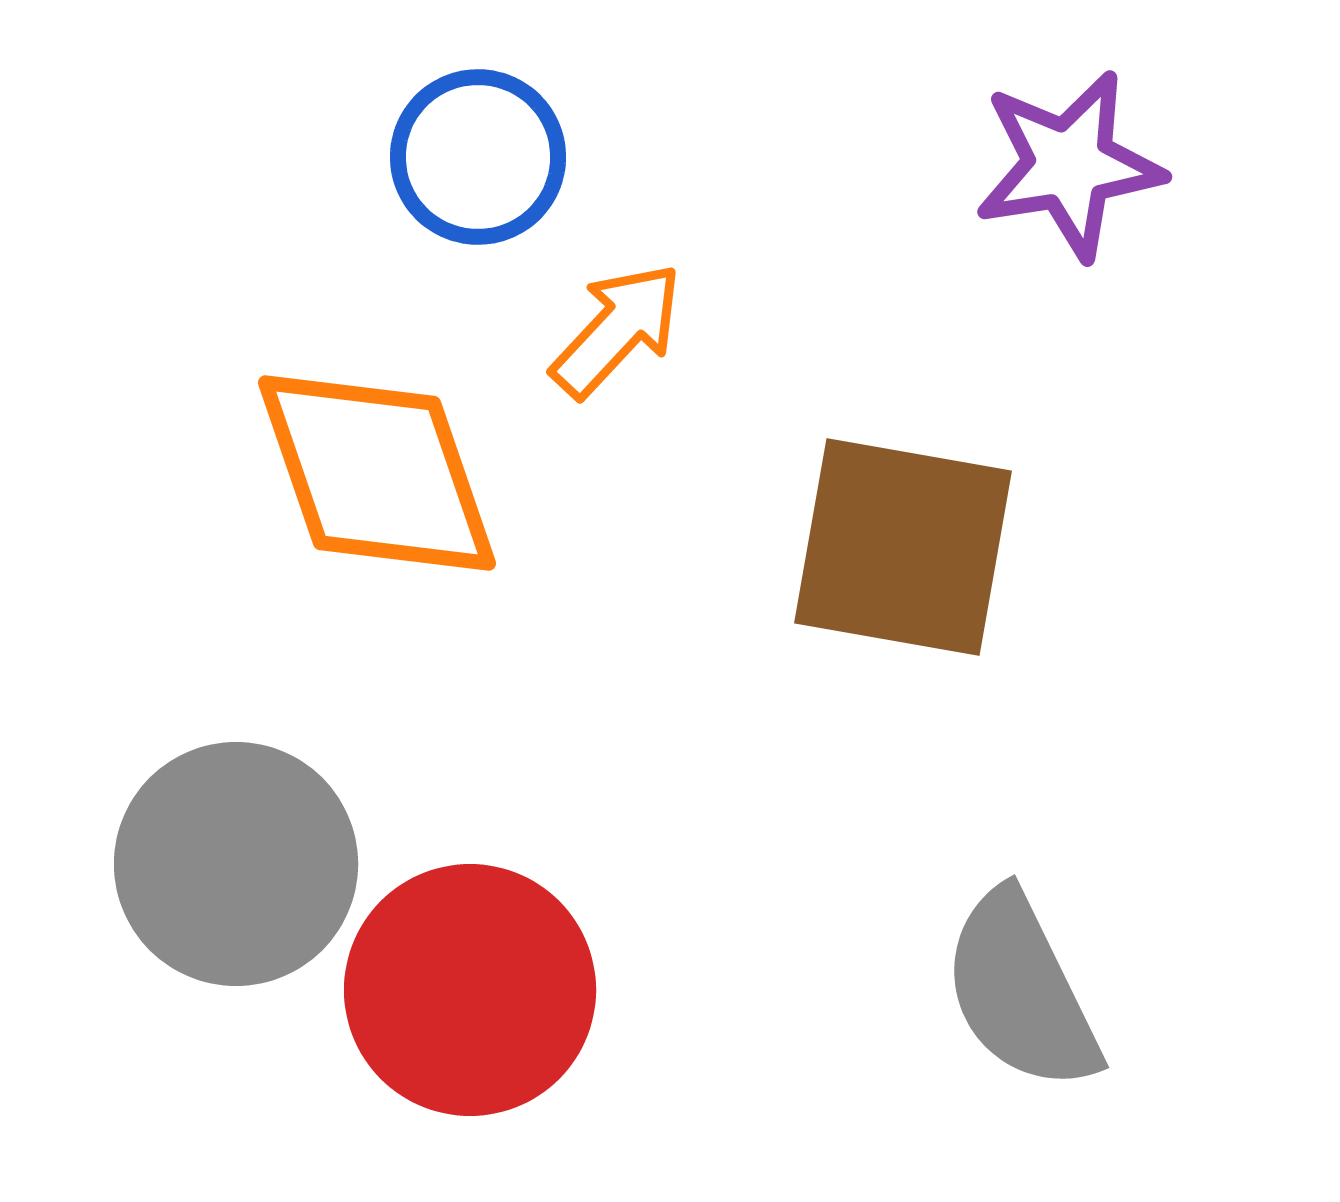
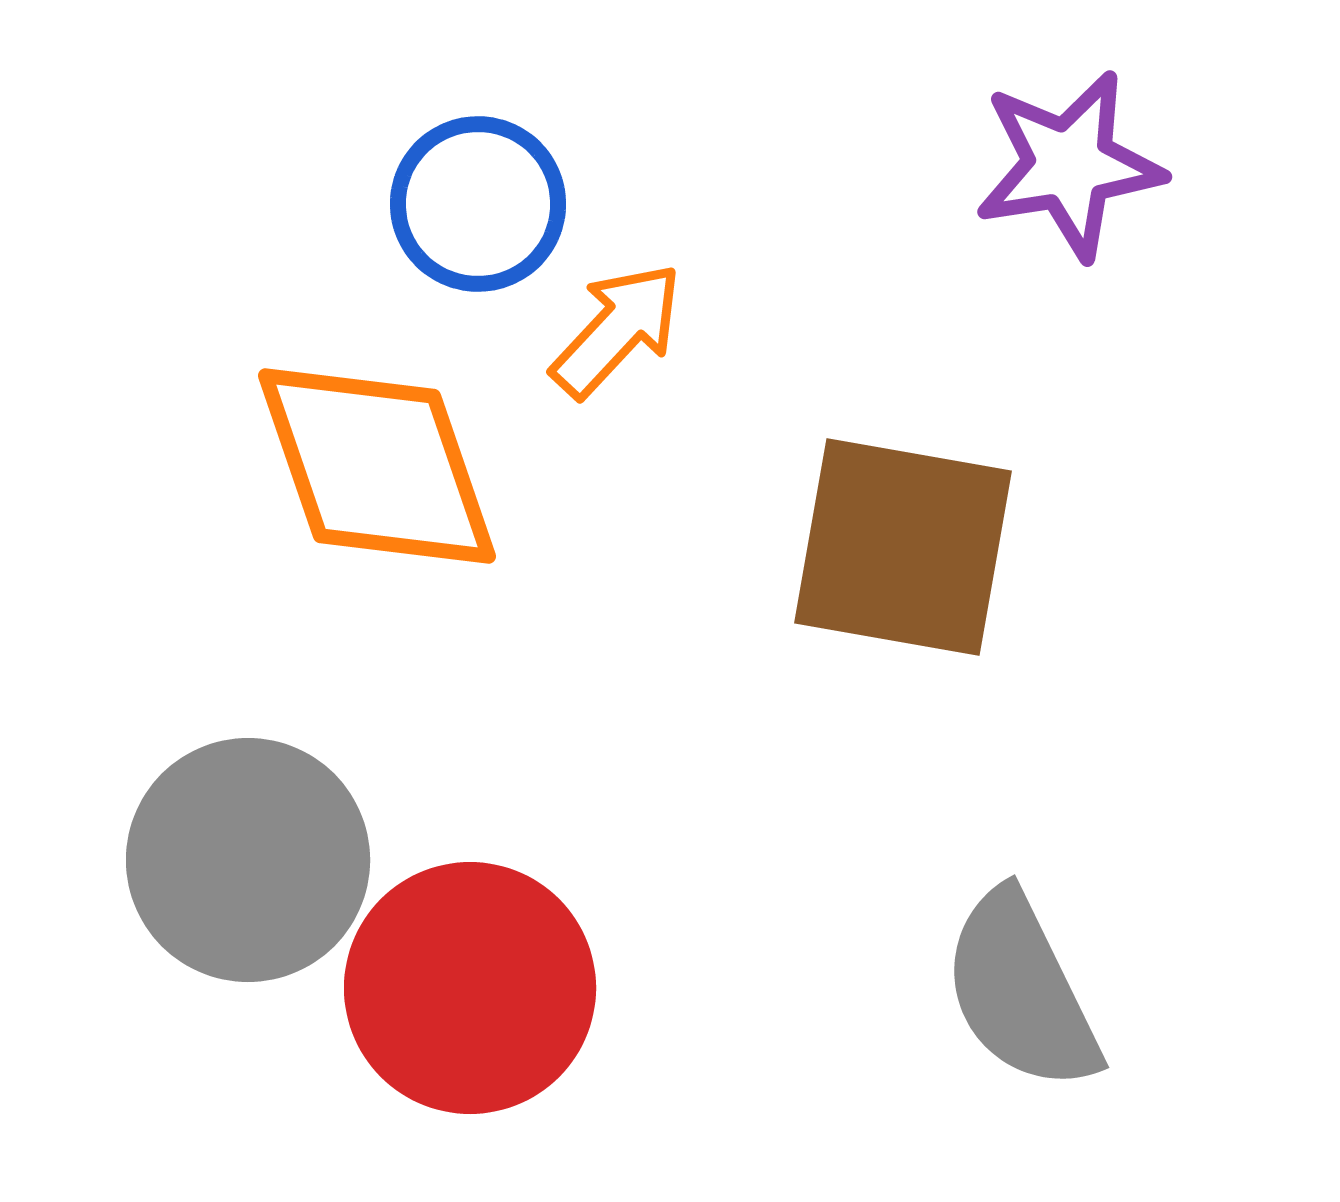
blue circle: moved 47 px down
orange diamond: moved 7 px up
gray circle: moved 12 px right, 4 px up
red circle: moved 2 px up
